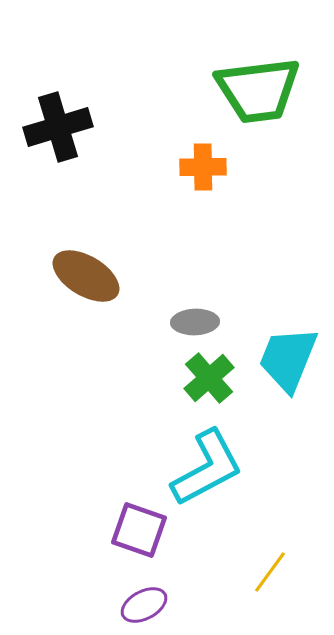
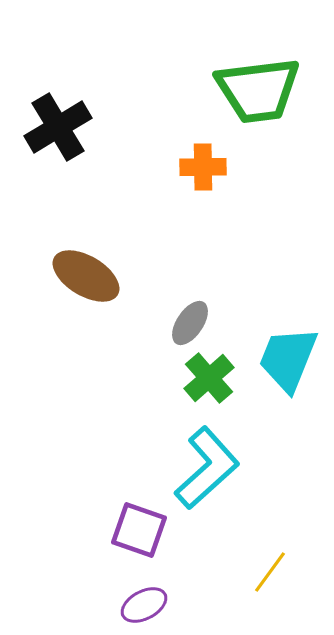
black cross: rotated 14 degrees counterclockwise
gray ellipse: moved 5 px left, 1 px down; rotated 54 degrees counterclockwise
cyan L-shape: rotated 14 degrees counterclockwise
